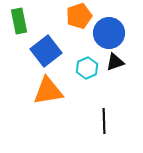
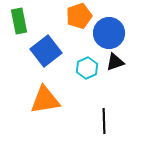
orange triangle: moved 3 px left, 9 px down
